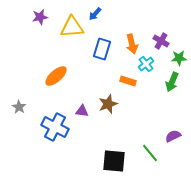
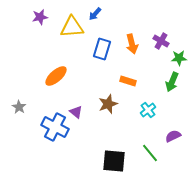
cyan cross: moved 2 px right, 46 px down
purple triangle: moved 6 px left, 1 px down; rotated 32 degrees clockwise
